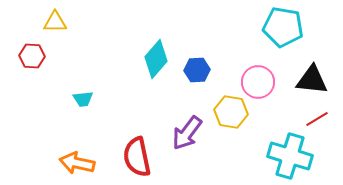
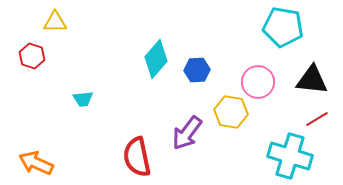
red hexagon: rotated 15 degrees clockwise
orange arrow: moved 41 px left; rotated 12 degrees clockwise
